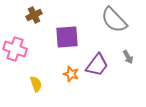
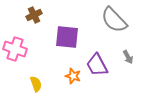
purple square: rotated 10 degrees clockwise
purple trapezoid: rotated 115 degrees clockwise
orange star: moved 2 px right, 2 px down
